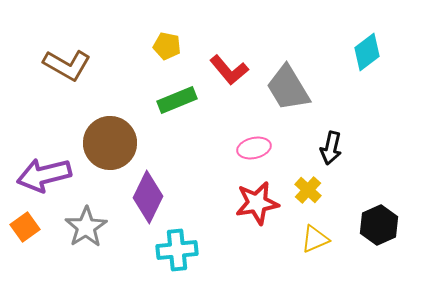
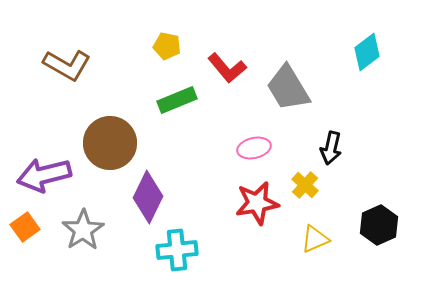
red L-shape: moved 2 px left, 2 px up
yellow cross: moved 3 px left, 5 px up
gray star: moved 3 px left, 3 px down
